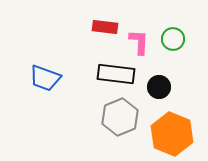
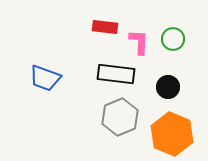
black circle: moved 9 px right
